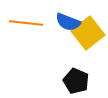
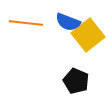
yellow square: moved 2 px down
